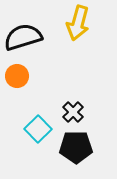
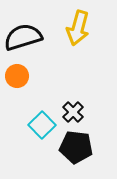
yellow arrow: moved 5 px down
cyan square: moved 4 px right, 4 px up
black pentagon: rotated 8 degrees clockwise
